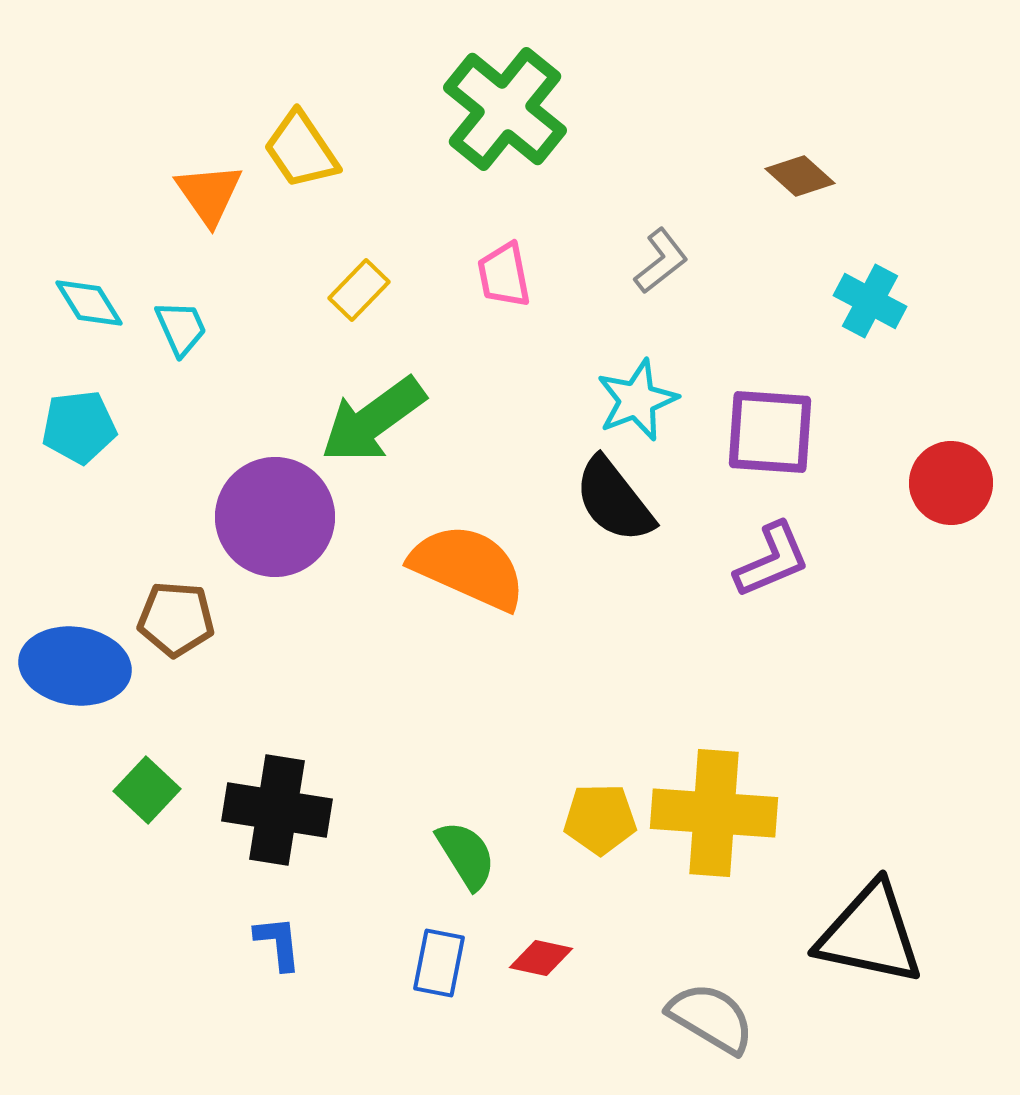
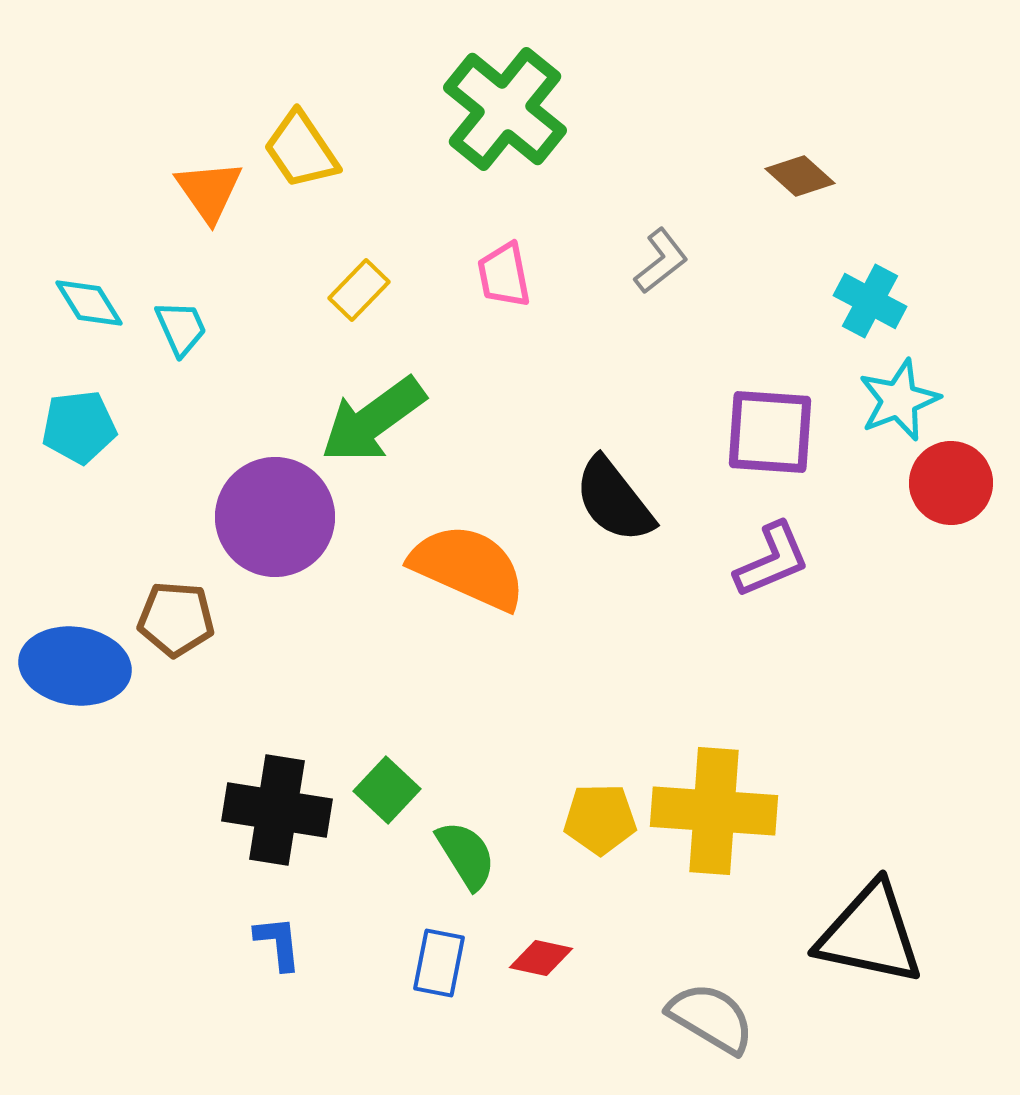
orange triangle: moved 3 px up
cyan star: moved 262 px right
green square: moved 240 px right
yellow cross: moved 2 px up
